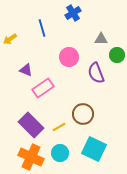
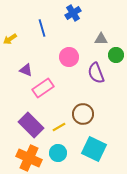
green circle: moved 1 px left
cyan circle: moved 2 px left
orange cross: moved 2 px left, 1 px down
